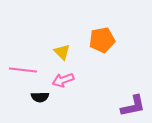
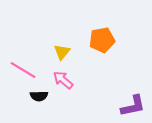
yellow triangle: rotated 24 degrees clockwise
pink line: rotated 24 degrees clockwise
pink arrow: rotated 60 degrees clockwise
black semicircle: moved 1 px left, 1 px up
